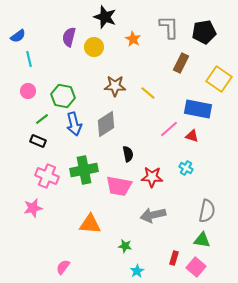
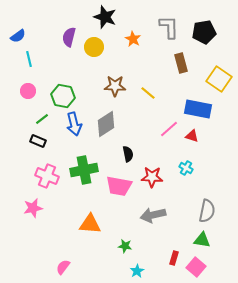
brown rectangle: rotated 42 degrees counterclockwise
